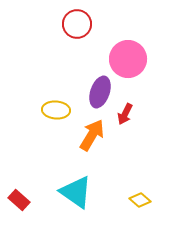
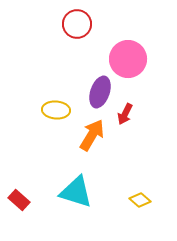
cyan triangle: rotated 18 degrees counterclockwise
